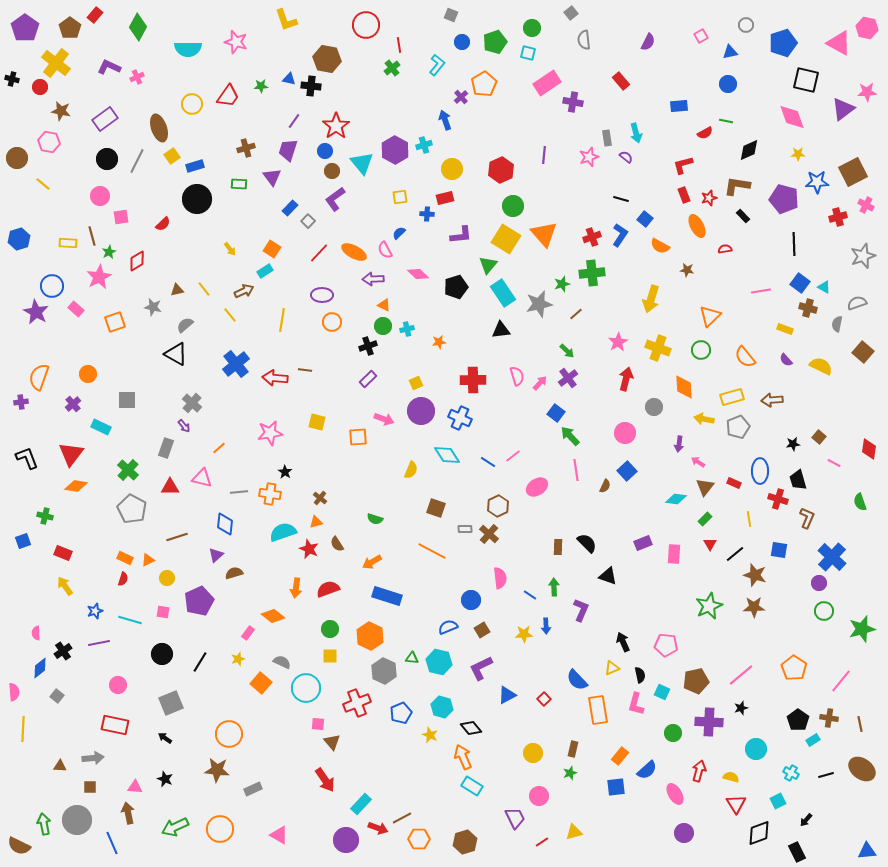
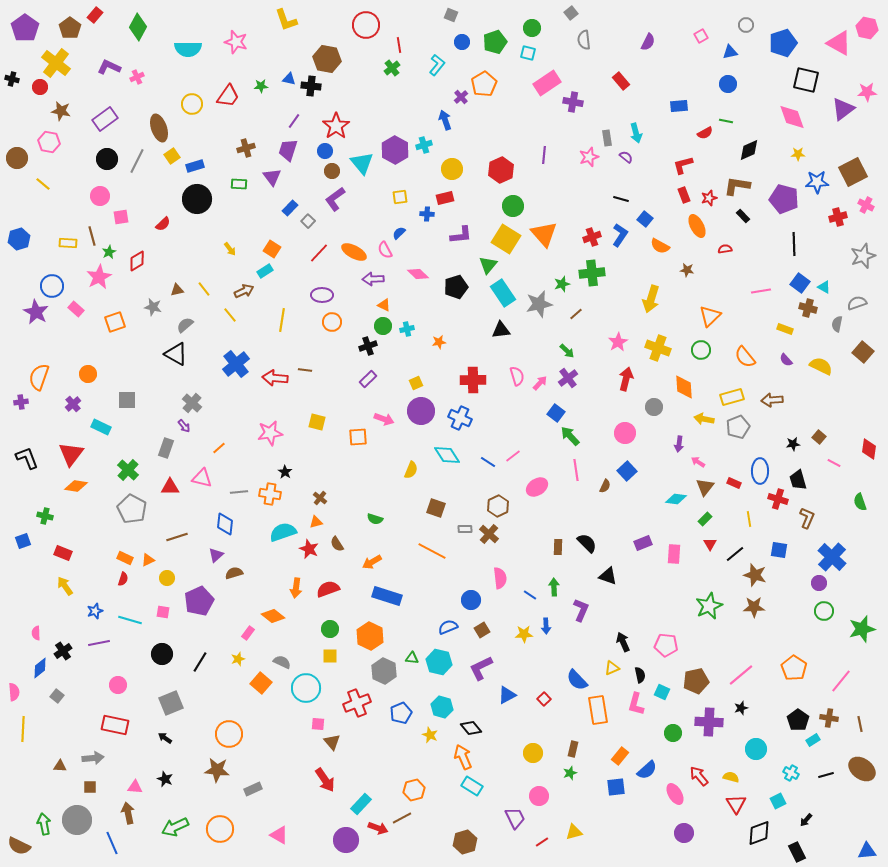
red arrow at (699, 771): moved 5 px down; rotated 55 degrees counterclockwise
orange hexagon at (419, 839): moved 5 px left, 49 px up; rotated 15 degrees counterclockwise
